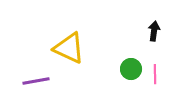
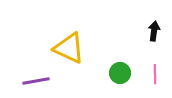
green circle: moved 11 px left, 4 px down
